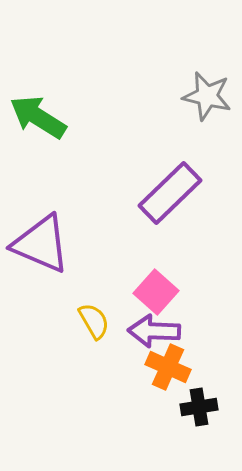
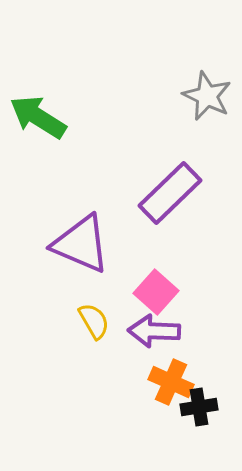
gray star: rotated 12 degrees clockwise
purple triangle: moved 40 px right
orange cross: moved 3 px right, 15 px down
